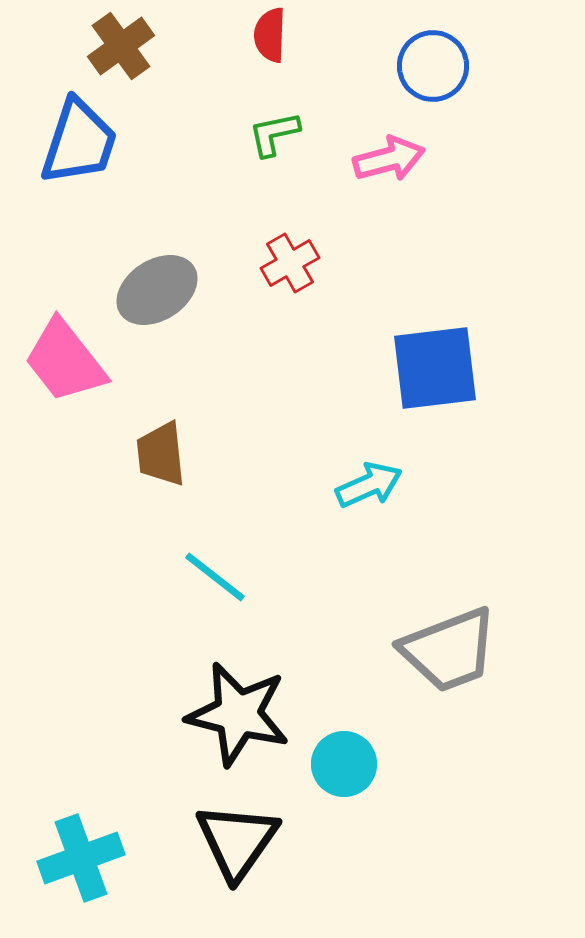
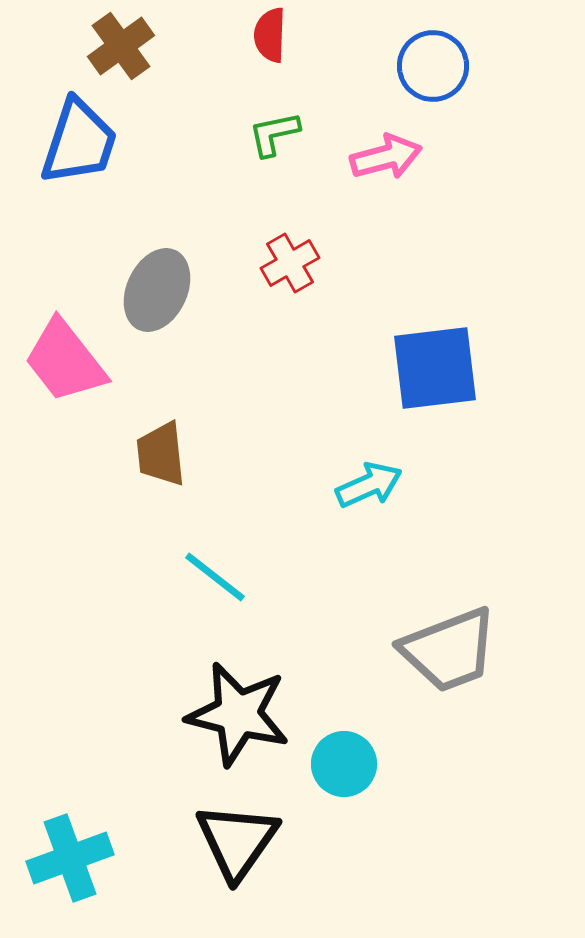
pink arrow: moved 3 px left, 2 px up
gray ellipse: rotated 32 degrees counterclockwise
cyan cross: moved 11 px left
